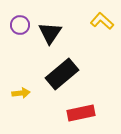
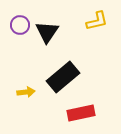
yellow L-shape: moved 5 px left; rotated 125 degrees clockwise
black triangle: moved 3 px left, 1 px up
black rectangle: moved 1 px right, 3 px down
yellow arrow: moved 5 px right, 1 px up
